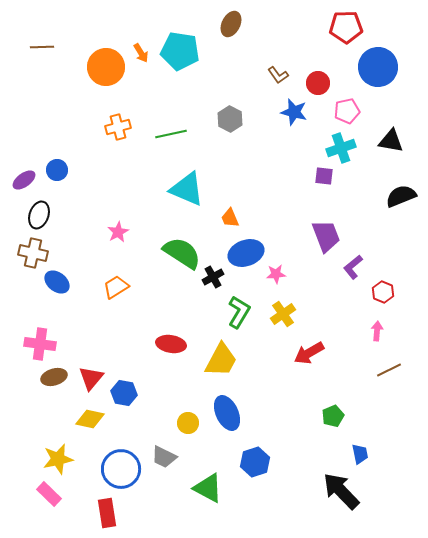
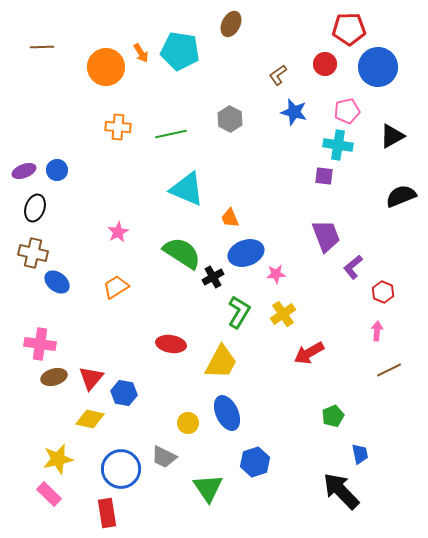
red pentagon at (346, 27): moved 3 px right, 2 px down
brown L-shape at (278, 75): rotated 90 degrees clockwise
red circle at (318, 83): moved 7 px right, 19 px up
orange cross at (118, 127): rotated 20 degrees clockwise
black triangle at (391, 141): moved 1 px right, 5 px up; rotated 40 degrees counterclockwise
cyan cross at (341, 148): moved 3 px left, 3 px up; rotated 28 degrees clockwise
purple ellipse at (24, 180): moved 9 px up; rotated 15 degrees clockwise
black ellipse at (39, 215): moved 4 px left, 7 px up
yellow trapezoid at (221, 360): moved 2 px down
green triangle at (208, 488): rotated 28 degrees clockwise
